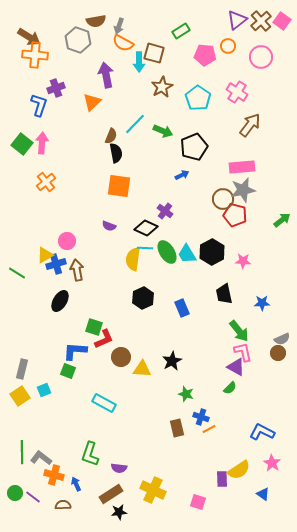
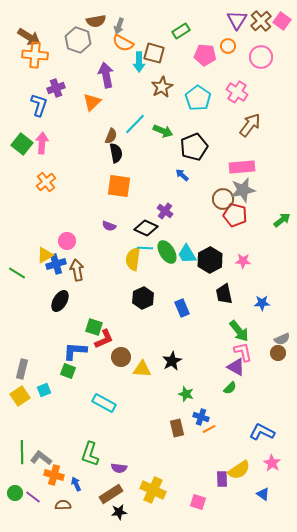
purple triangle at (237, 20): rotated 20 degrees counterclockwise
blue arrow at (182, 175): rotated 112 degrees counterclockwise
black hexagon at (212, 252): moved 2 px left, 8 px down
